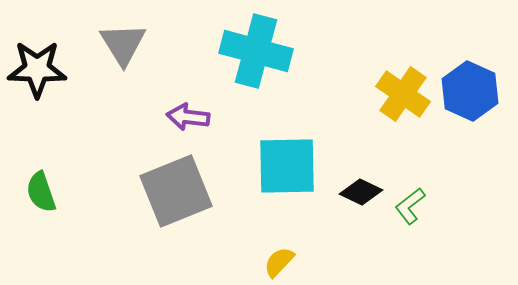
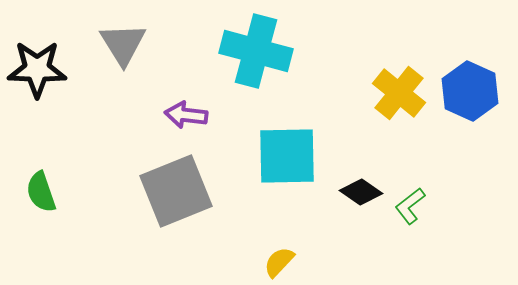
yellow cross: moved 4 px left, 1 px up; rotated 4 degrees clockwise
purple arrow: moved 2 px left, 2 px up
cyan square: moved 10 px up
black diamond: rotated 9 degrees clockwise
